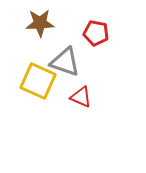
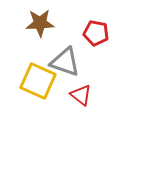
red triangle: moved 2 px up; rotated 15 degrees clockwise
